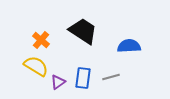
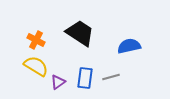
black trapezoid: moved 3 px left, 2 px down
orange cross: moved 5 px left; rotated 12 degrees counterclockwise
blue semicircle: rotated 10 degrees counterclockwise
blue rectangle: moved 2 px right
